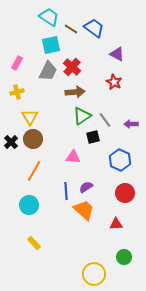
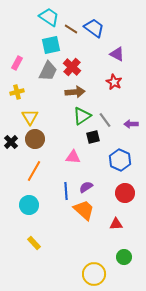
brown circle: moved 2 px right
